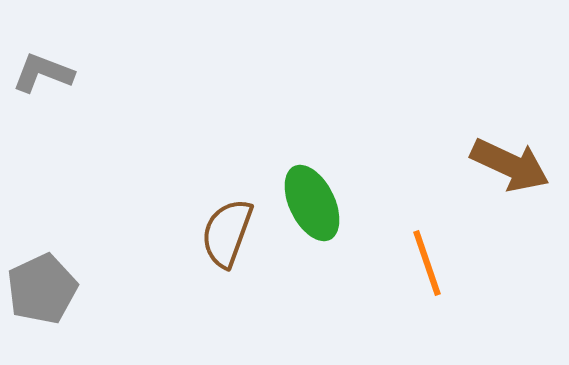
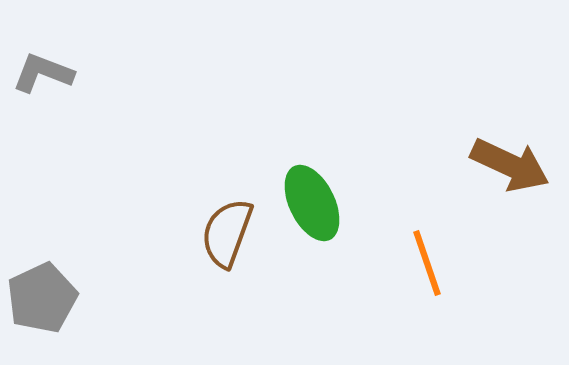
gray pentagon: moved 9 px down
